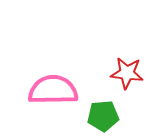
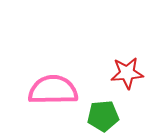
red star: rotated 12 degrees counterclockwise
